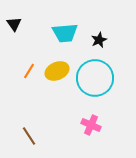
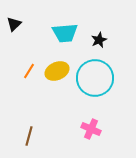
black triangle: rotated 21 degrees clockwise
pink cross: moved 4 px down
brown line: rotated 48 degrees clockwise
